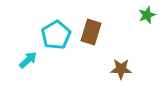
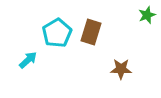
cyan pentagon: moved 1 px right, 2 px up
